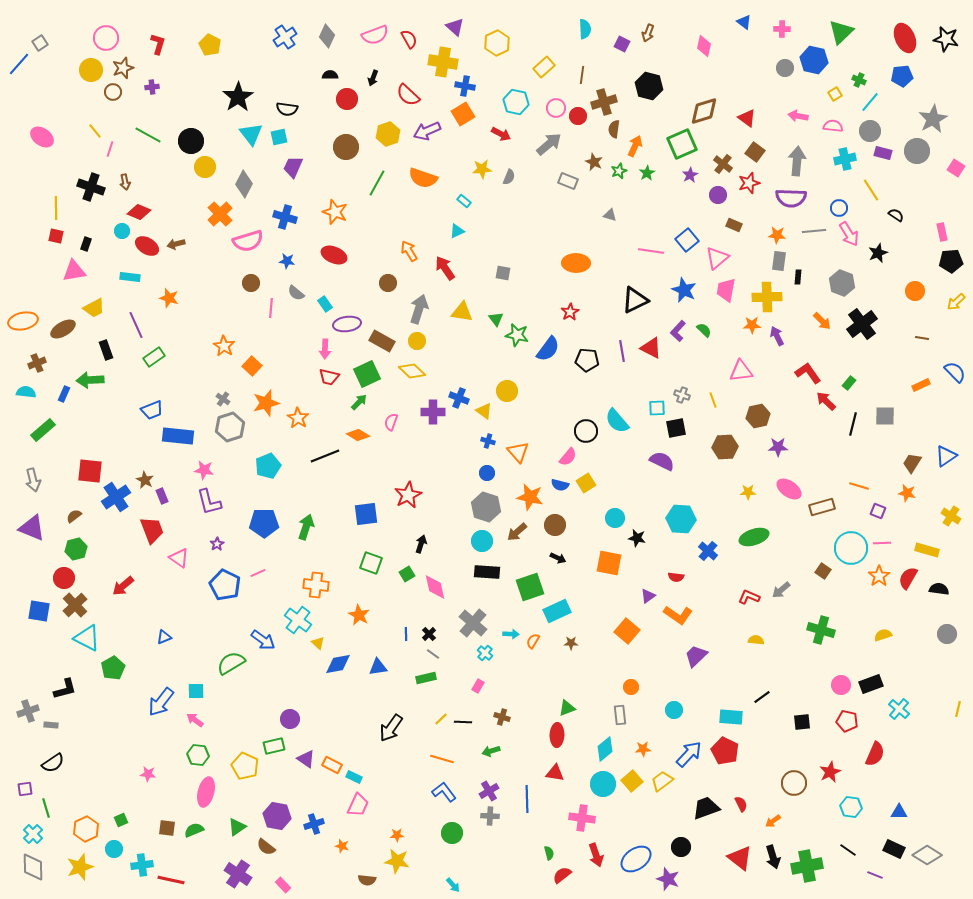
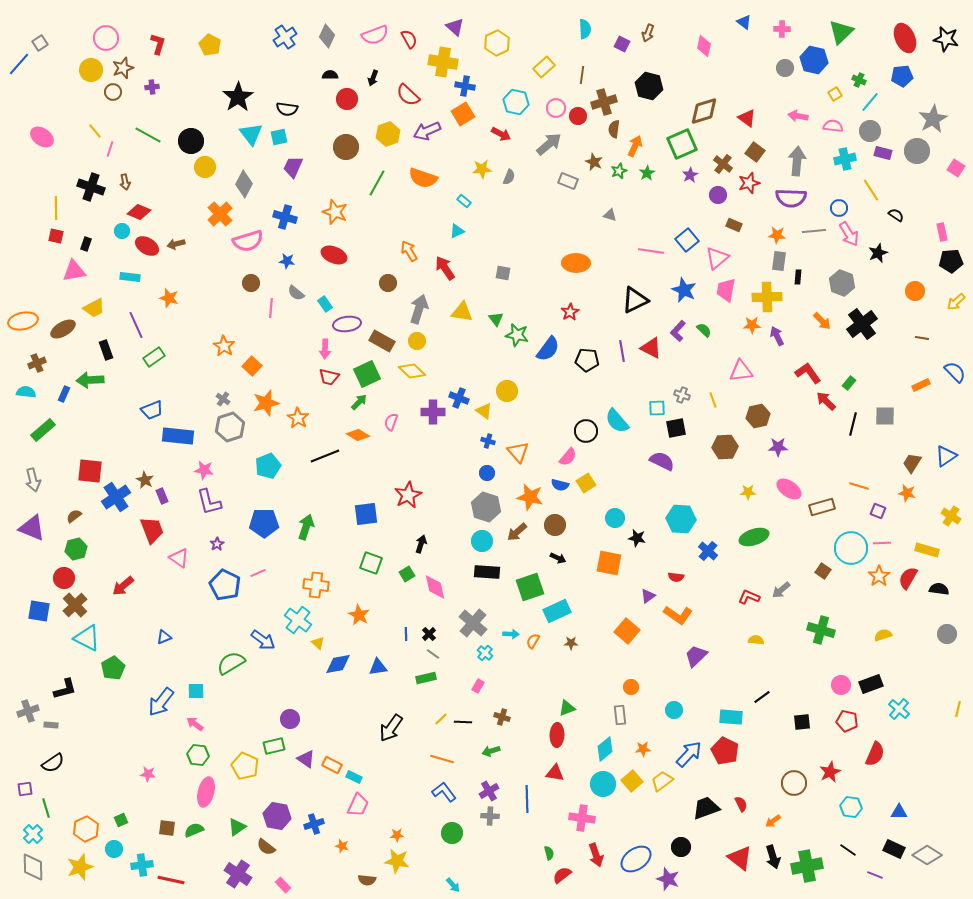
pink arrow at (195, 720): moved 4 px down
